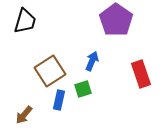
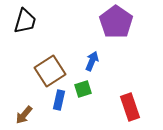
purple pentagon: moved 2 px down
red rectangle: moved 11 px left, 33 px down
